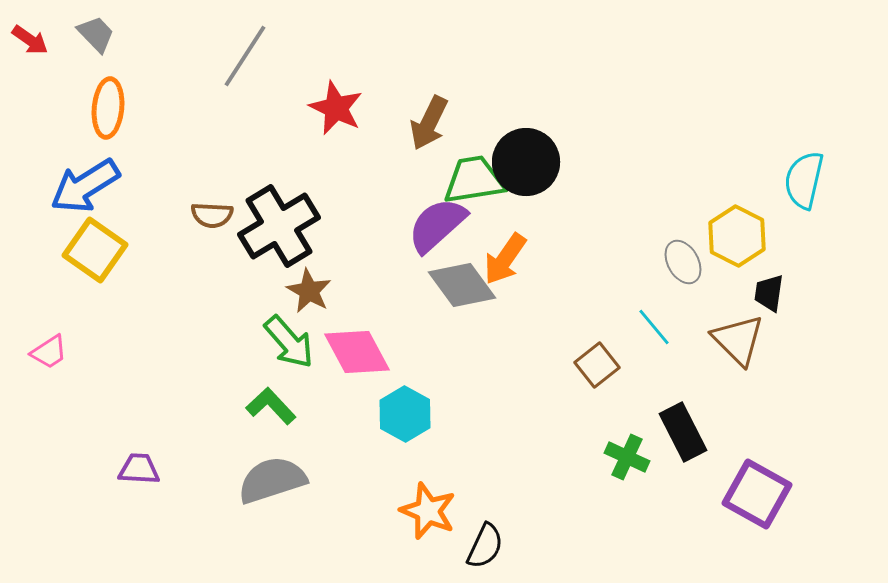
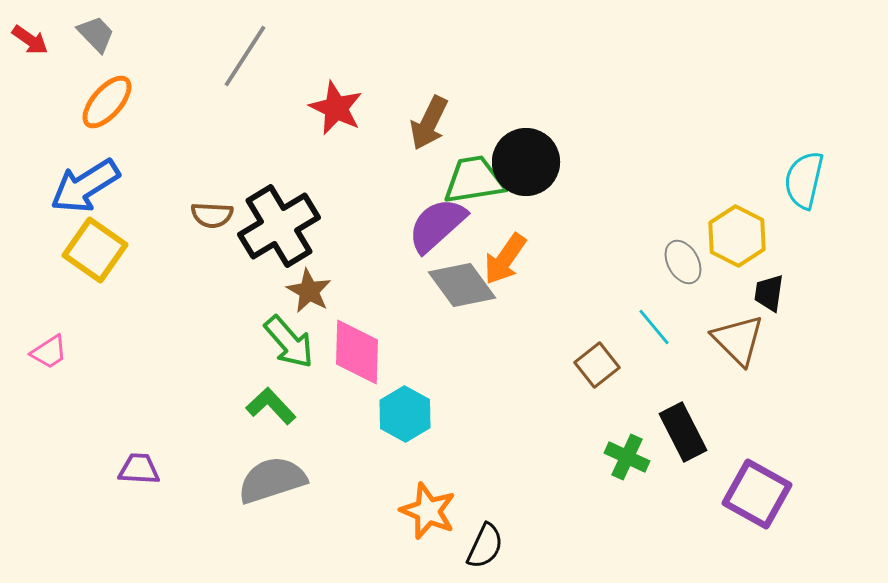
orange ellipse: moved 1 px left, 6 px up; rotated 36 degrees clockwise
pink diamond: rotated 30 degrees clockwise
